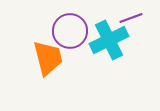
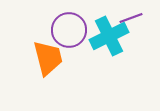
purple circle: moved 1 px left, 1 px up
cyan cross: moved 4 px up
